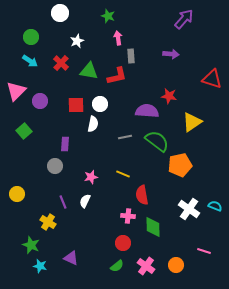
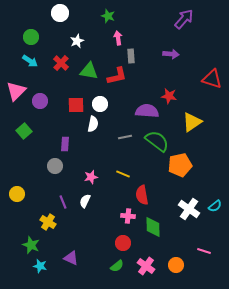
cyan semicircle at (215, 206): rotated 120 degrees clockwise
